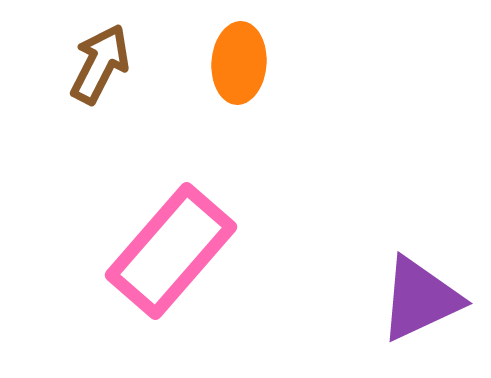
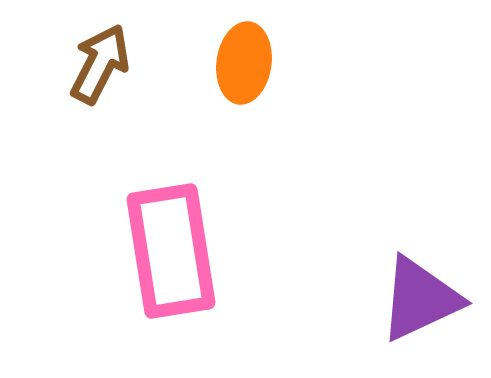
orange ellipse: moved 5 px right; rotated 4 degrees clockwise
pink rectangle: rotated 50 degrees counterclockwise
